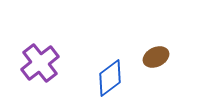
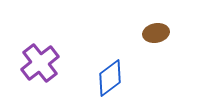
brown ellipse: moved 24 px up; rotated 15 degrees clockwise
